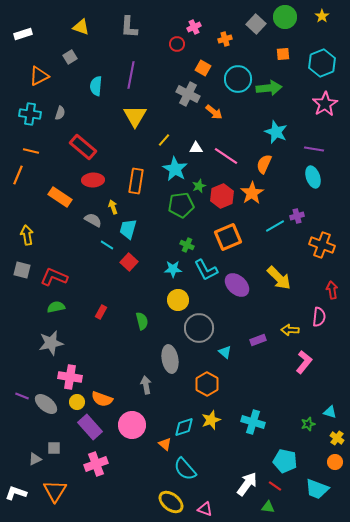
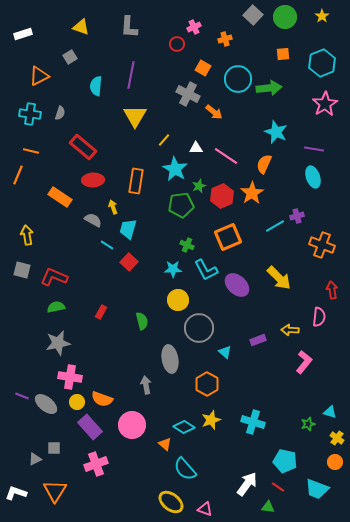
gray square at (256, 24): moved 3 px left, 9 px up
gray star at (51, 343): moved 7 px right
cyan diamond at (184, 427): rotated 50 degrees clockwise
red line at (275, 486): moved 3 px right, 1 px down
